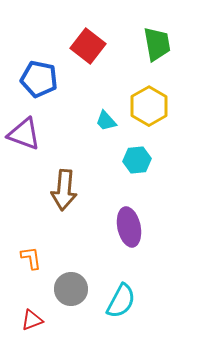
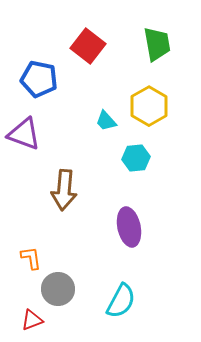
cyan hexagon: moved 1 px left, 2 px up
gray circle: moved 13 px left
